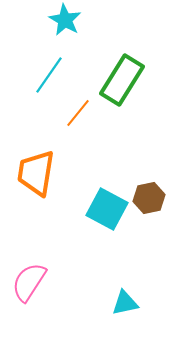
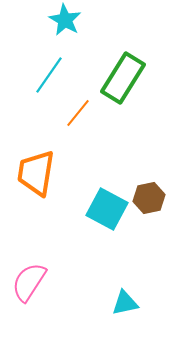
green rectangle: moved 1 px right, 2 px up
